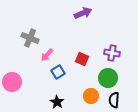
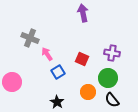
purple arrow: rotated 78 degrees counterclockwise
pink arrow: moved 1 px up; rotated 104 degrees clockwise
orange circle: moved 3 px left, 4 px up
black semicircle: moved 2 px left; rotated 42 degrees counterclockwise
